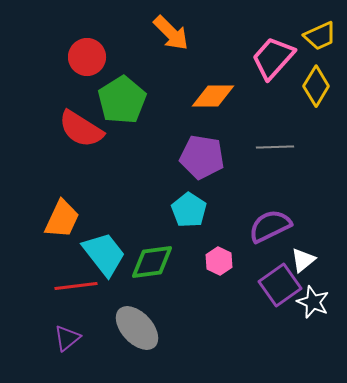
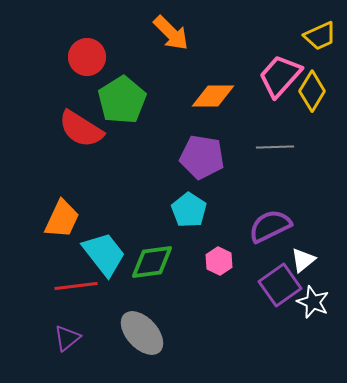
pink trapezoid: moved 7 px right, 18 px down
yellow diamond: moved 4 px left, 5 px down
gray ellipse: moved 5 px right, 5 px down
